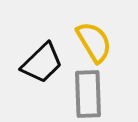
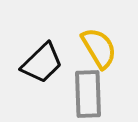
yellow semicircle: moved 5 px right, 6 px down
